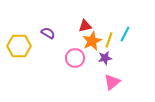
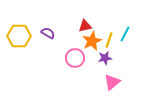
yellow hexagon: moved 10 px up
